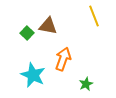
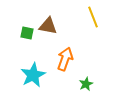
yellow line: moved 1 px left, 1 px down
green square: rotated 32 degrees counterclockwise
orange arrow: moved 2 px right
cyan star: rotated 20 degrees clockwise
